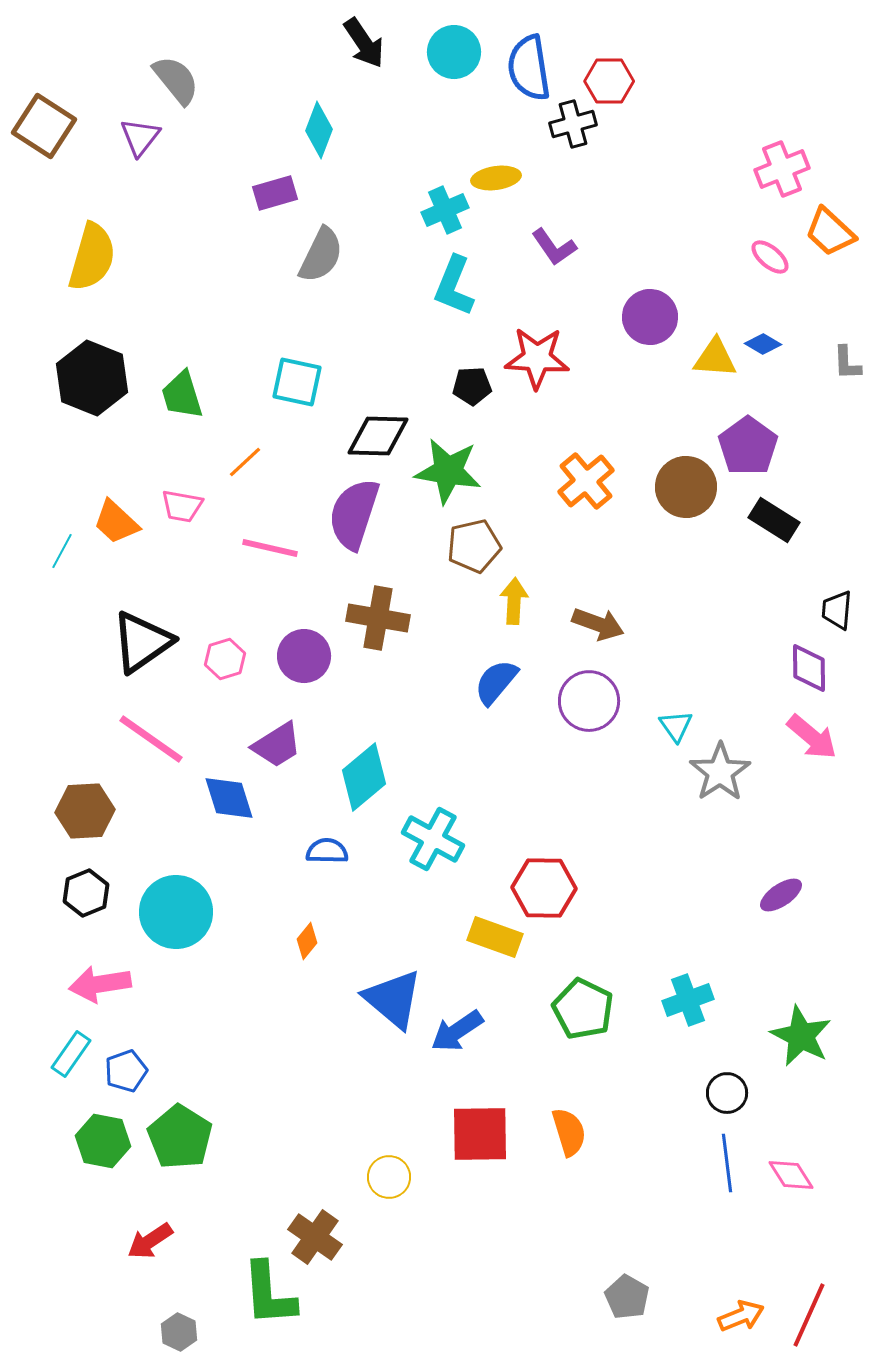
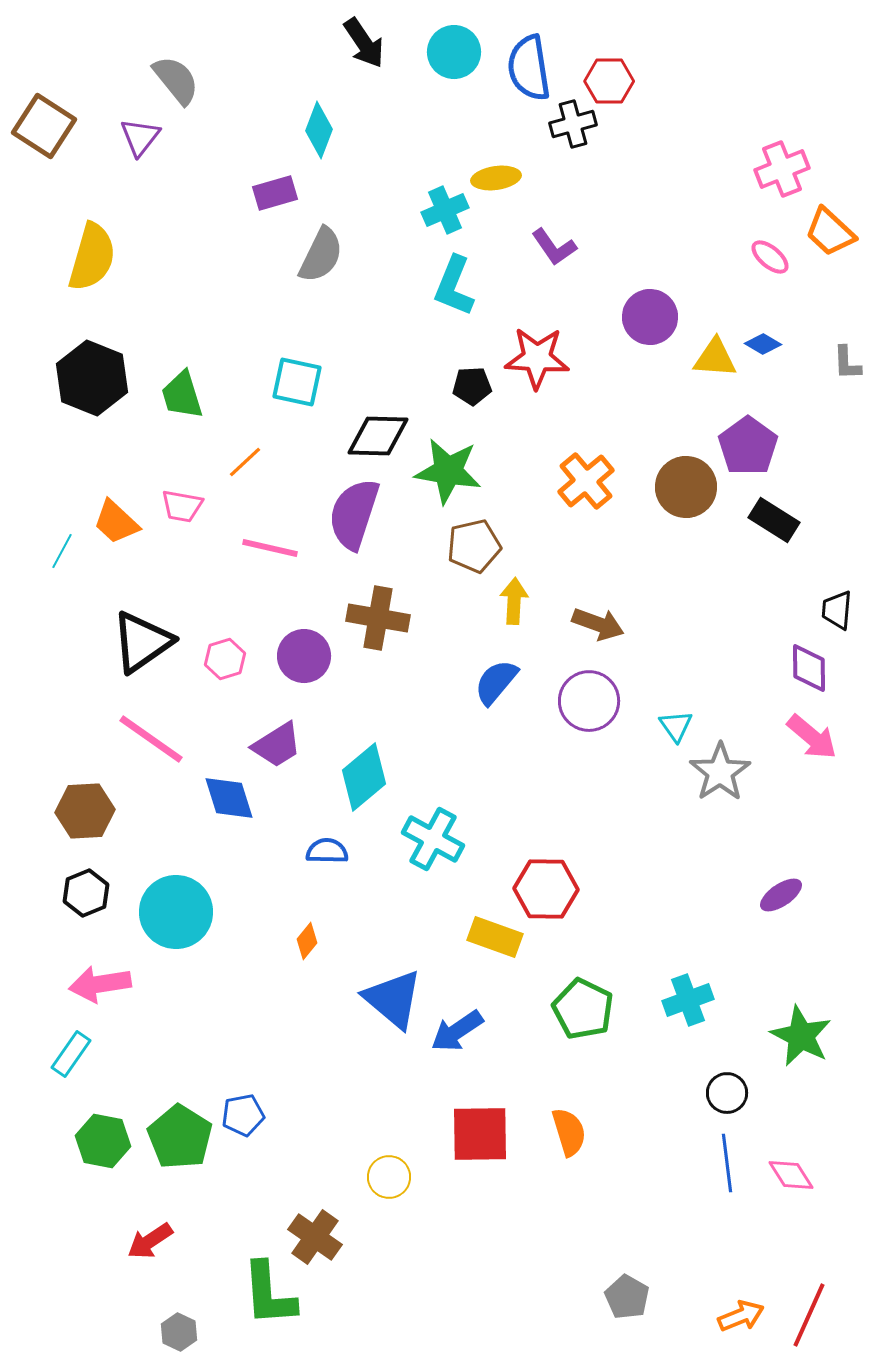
red hexagon at (544, 888): moved 2 px right, 1 px down
blue pentagon at (126, 1071): moved 117 px right, 44 px down; rotated 9 degrees clockwise
